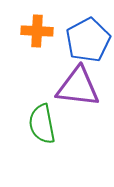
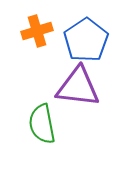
orange cross: rotated 20 degrees counterclockwise
blue pentagon: moved 2 px left; rotated 6 degrees counterclockwise
